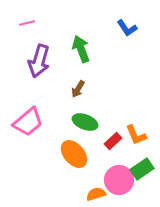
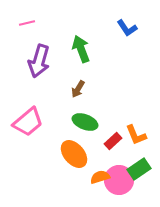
green rectangle: moved 3 px left
orange semicircle: moved 4 px right, 17 px up
